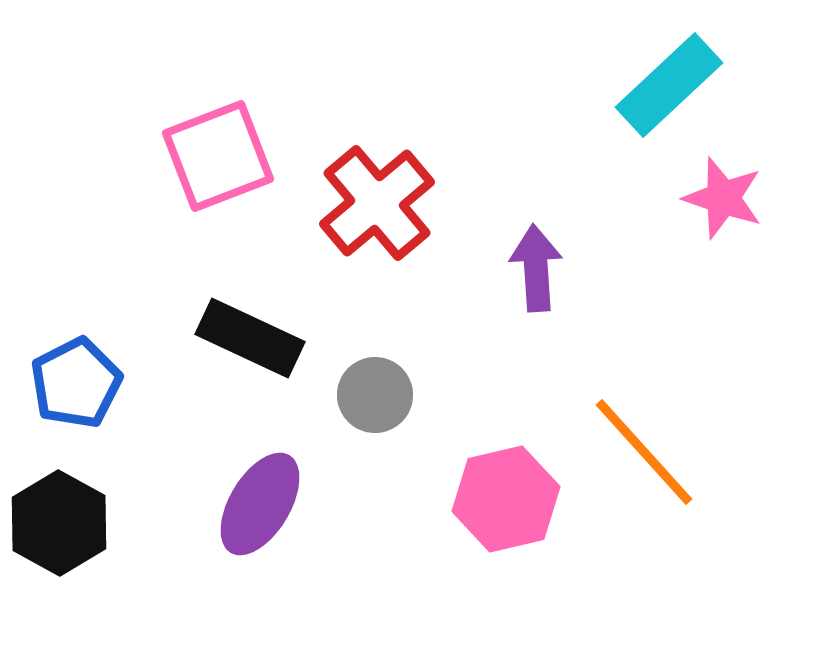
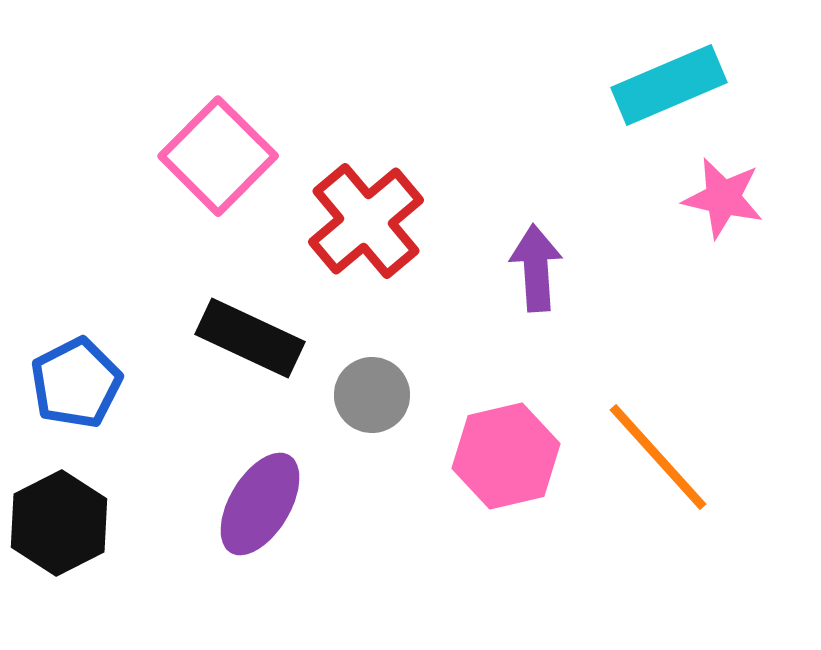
cyan rectangle: rotated 20 degrees clockwise
pink square: rotated 24 degrees counterclockwise
pink star: rotated 6 degrees counterclockwise
red cross: moved 11 px left, 18 px down
gray circle: moved 3 px left
orange line: moved 14 px right, 5 px down
pink hexagon: moved 43 px up
black hexagon: rotated 4 degrees clockwise
